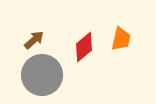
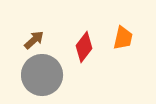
orange trapezoid: moved 2 px right, 1 px up
red diamond: rotated 12 degrees counterclockwise
